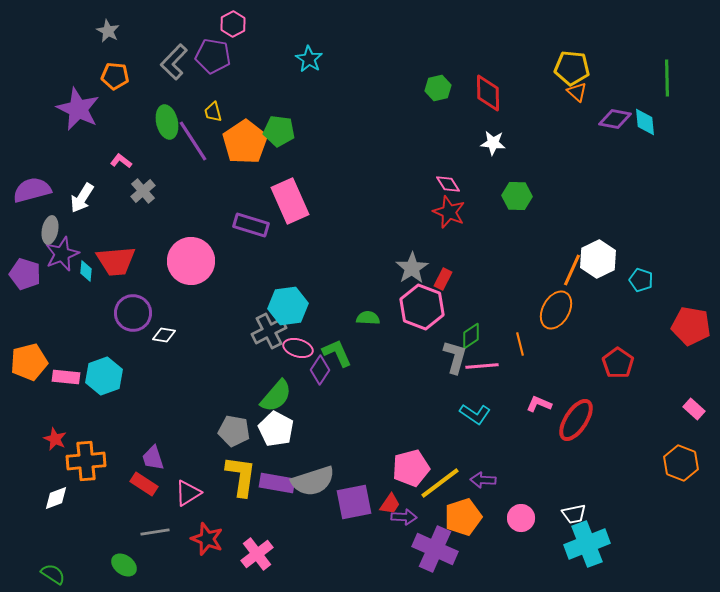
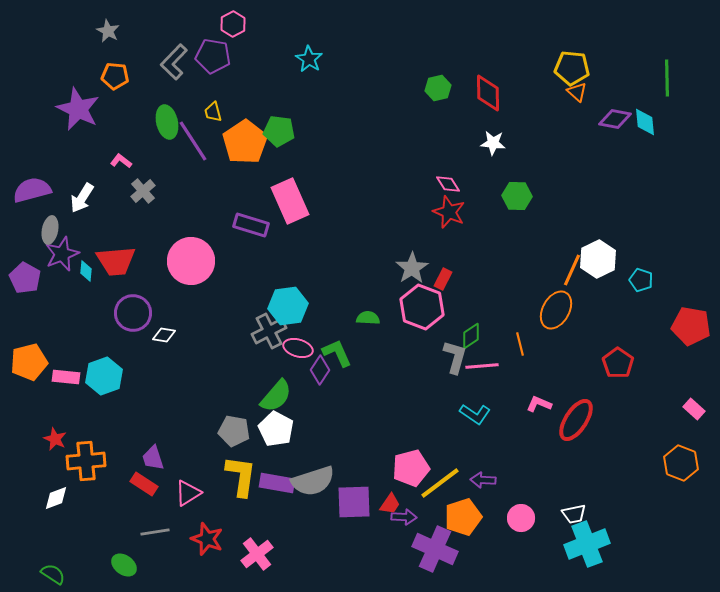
purple pentagon at (25, 274): moved 4 px down; rotated 12 degrees clockwise
purple square at (354, 502): rotated 9 degrees clockwise
